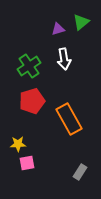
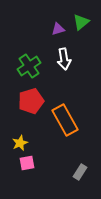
red pentagon: moved 1 px left
orange rectangle: moved 4 px left, 1 px down
yellow star: moved 2 px right, 1 px up; rotated 21 degrees counterclockwise
